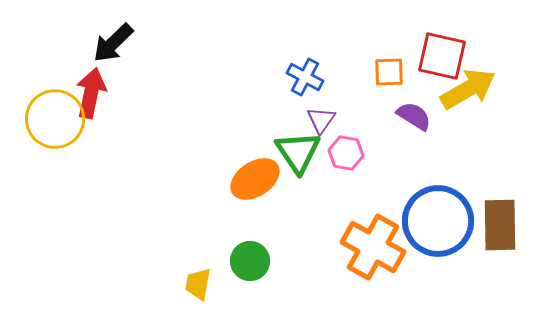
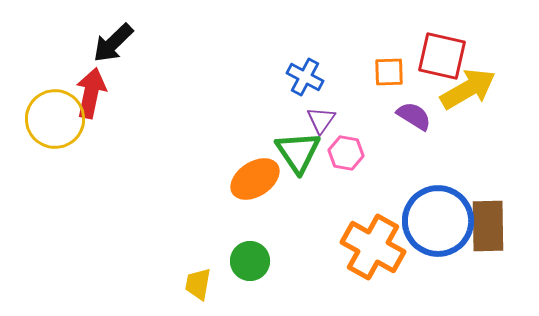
brown rectangle: moved 12 px left, 1 px down
